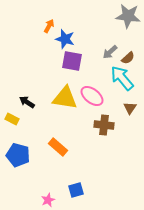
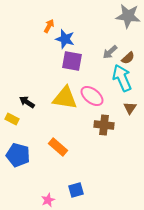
cyan arrow: rotated 16 degrees clockwise
